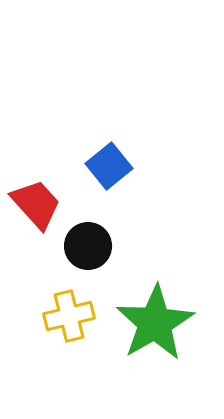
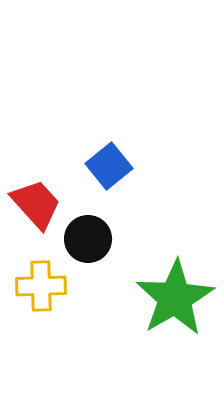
black circle: moved 7 px up
yellow cross: moved 28 px left, 30 px up; rotated 12 degrees clockwise
green star: moved 20 px right, 25 px up
